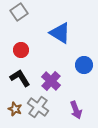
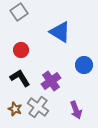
blue triangle: moved 1 px up
purple cross: rotated 12 degrees clockwise
